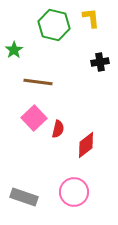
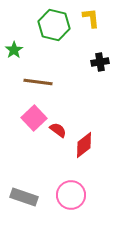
red semicircle: moved 1 px down; rotated 66 degrees counterclockwise
red diamond: moved 2 px left
pink circle: moved 3 px left, 3 px down
